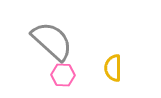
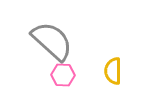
yellow semicircle: moved 3 px down
